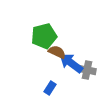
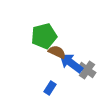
gray cross: rotated 24 degrees clockwise
